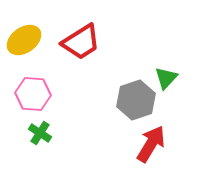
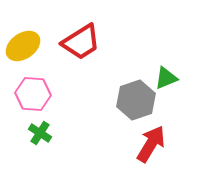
yellow ellipse: moved 1 px left, 6 px down
green triangle: rotated 25 degrees clockwise
